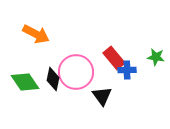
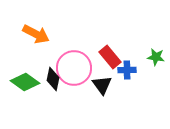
red rectangle: moved 4 px left, 1 px up
pink circle: moved 2 px left, 4 px up
green diamond: rotated 20 degrees counterclockwise
black triangle: moved 11 px up
